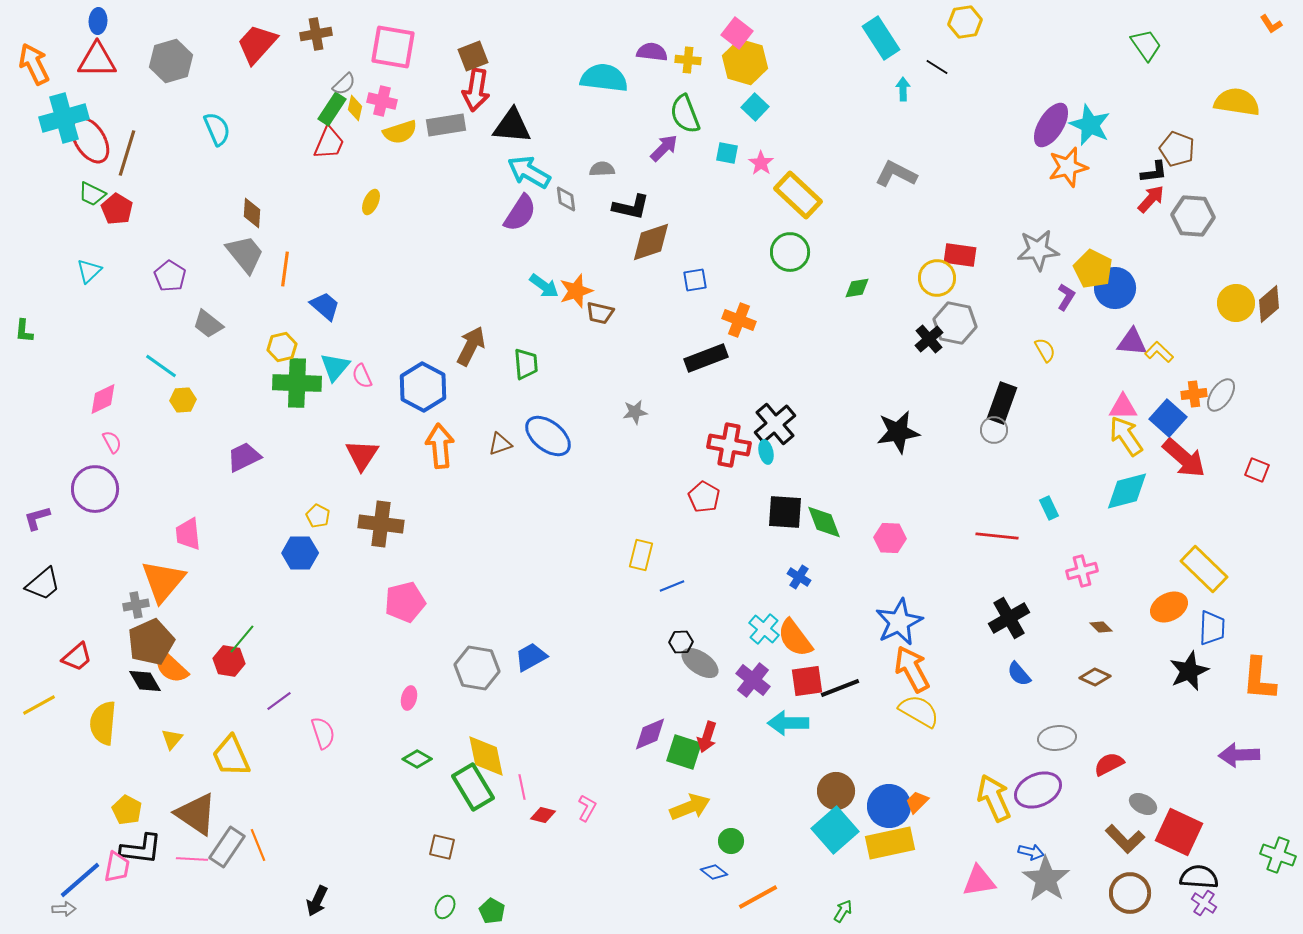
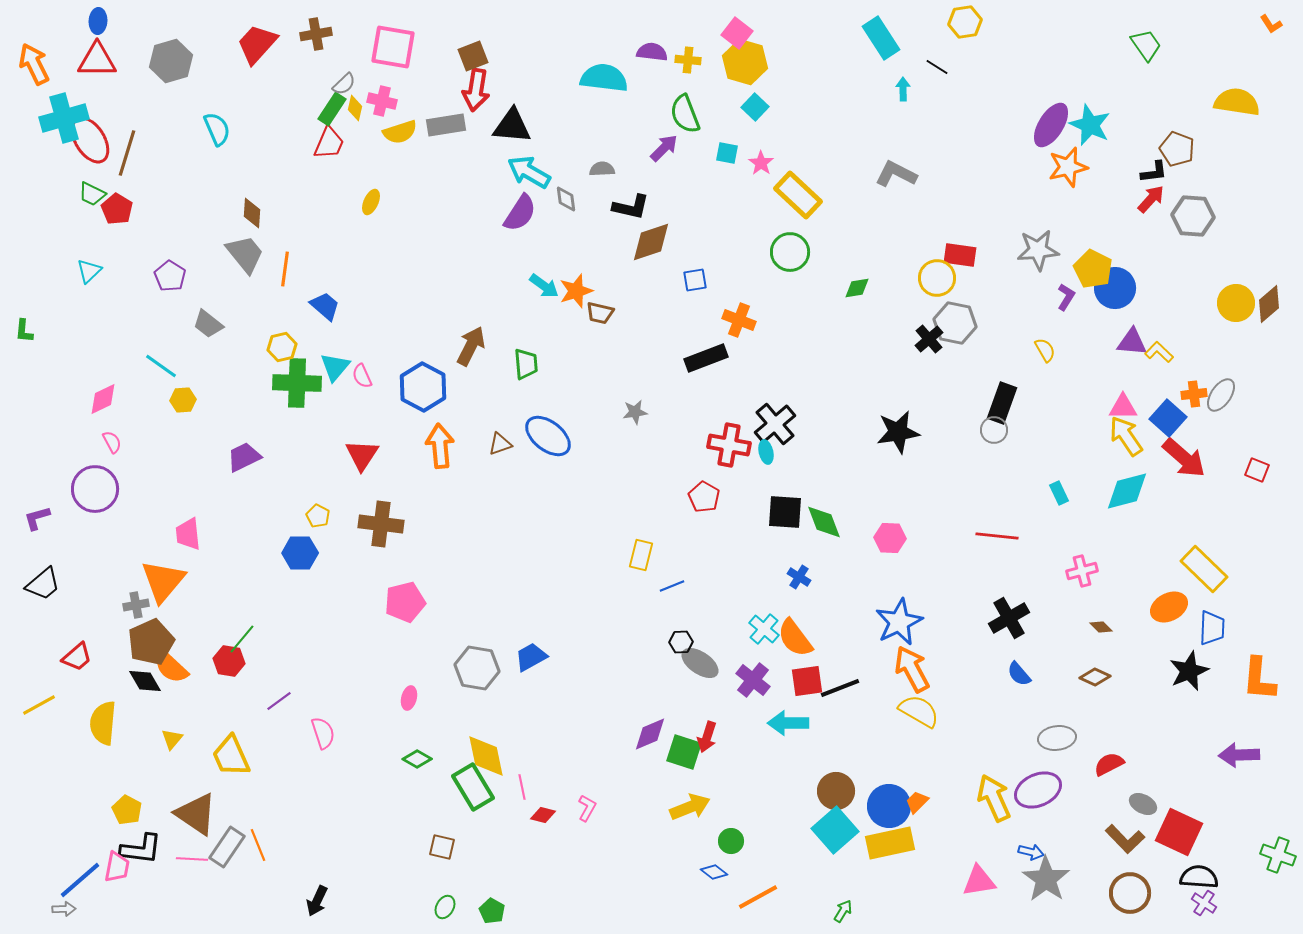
cyan rectangle at (1049, 508): moved 10 px right, 15 px up
